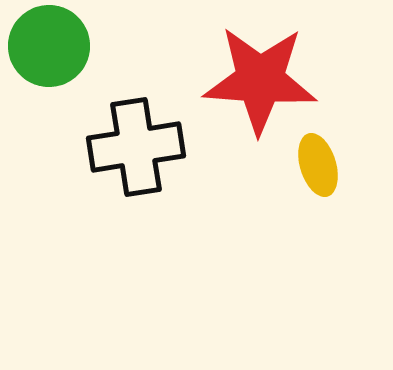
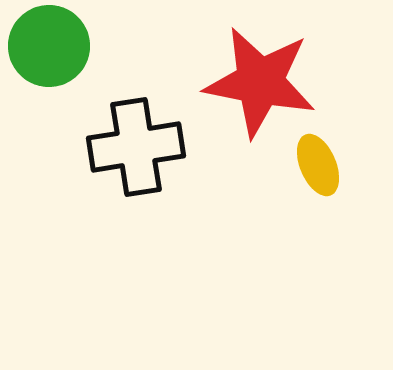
red star: moved 2 px down; rotated 7 degrees clockwise
yellow ellipse: rotated 6 degrees counterclockwise
